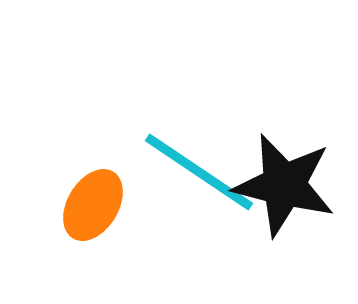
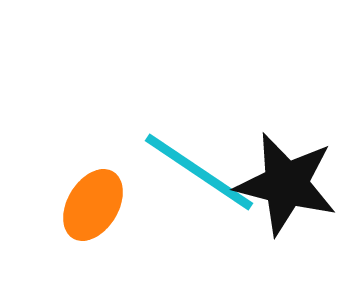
black star: moved 2 px right, 1 px up
